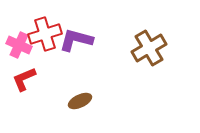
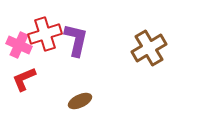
purple L-shape: rotated 88 degrees clockwise
